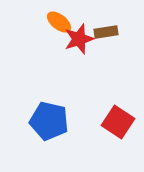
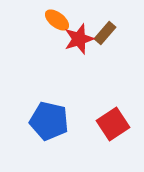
orange ellipse: moved 2 px left, 2 px up
brown rectangle: moved 1 px left, 1 px down; rotated 40 degrees counterclockwise
red square: moved 5 px left, 2 px down; rotated 24 degrees clockwise
